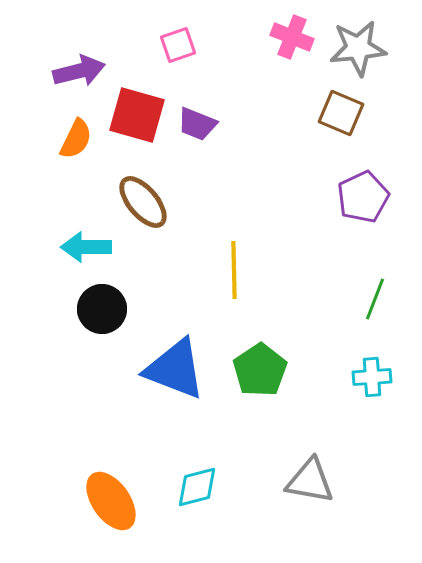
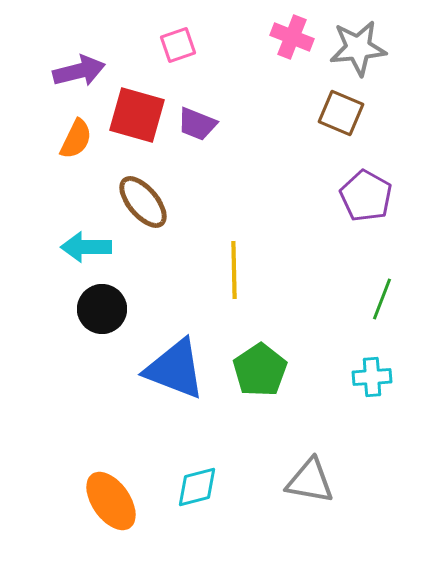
purple pentagon: moved 3 px right, 1 px up; rotated 18 degrees counterclockwise
green line: moved 7 px right
